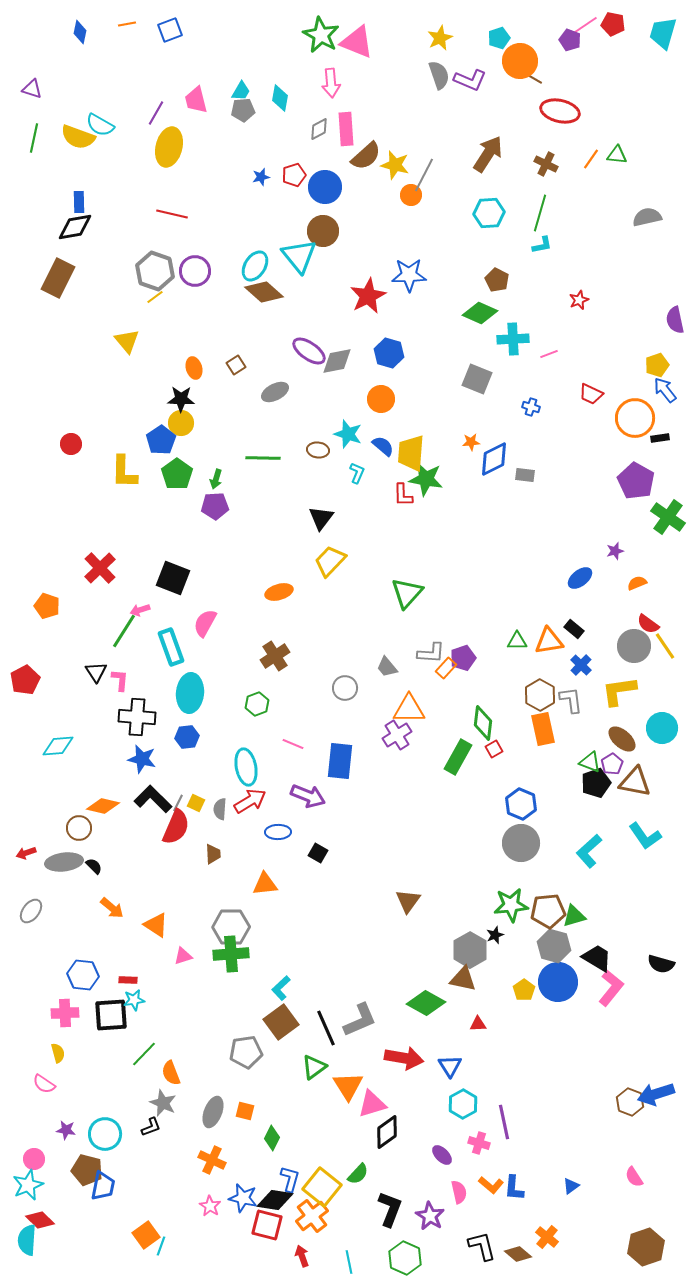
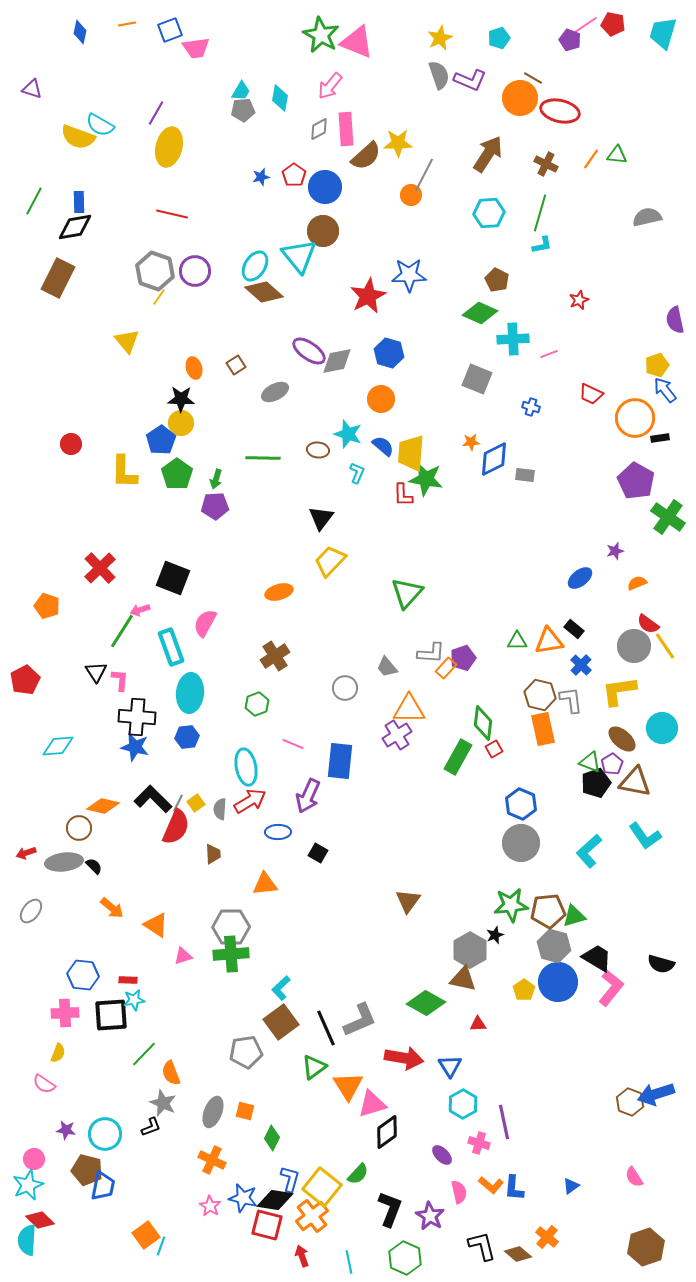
orange circle at (520, 61): moved 37 px down
pink arrow at (331, 83): moved 1 px left, 3 px down; rotated 44 degrees clockwise
pink trapezoid at (196, 100): moved 52 px up; rotated 84 degrees counterclockwise
green line at (34, 138): moved 63 px down; rotated 16 degrees clockwise
yellow star at (395, 165): moved 3 px right, 22 px up; rotated 16 degrees counterclockwise
red pentagon at (294, 175): rotated 20 degrees counterclockwise
yellow line at (155, 297): moved 4 px right; rotated 18 degrees counterclockwise
green line at (124, 631): moved 2 px left
brown hexagon at (540, 695): rotated 16 degrees counterclockwise
blue star at (142, 759): moved 7 px left, 12 px up
purple arrow at (308, 796): rotated 92 degrees clockwise
yellow square at (196, 803): rotated 30 degrees clockwise
yellow semicircle at (58, 1053): rotated 36 degrees clockwise
